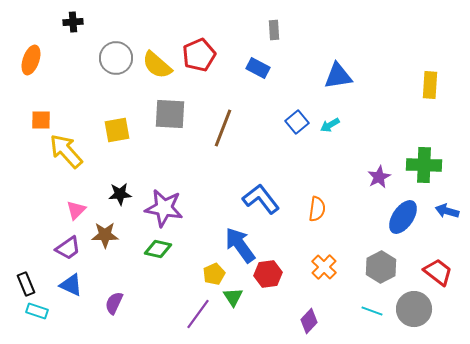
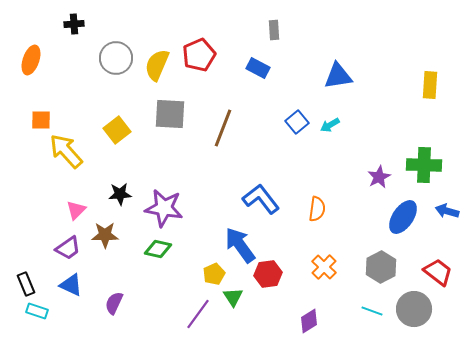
black cross at (73, 22): moved 1 px right, 2 px down
yellow semicircle at (157, 65): rotated 72 degrees clockwise
yellow square at (117, 130): rotated 28 degrees counterclockwise
purple diamond at (309, 321): rotated 15 degrees clockwise
